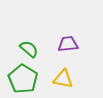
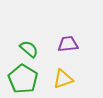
yellow triangle: rotated 30 degrees counterclockwise
